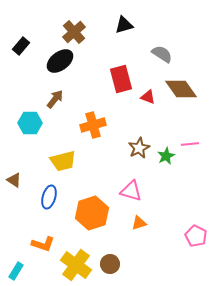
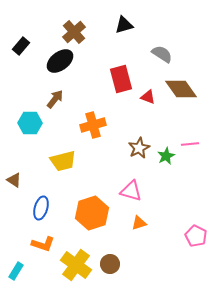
blue ellipse: moved 8 px left, 11 px down
